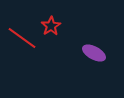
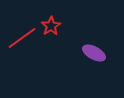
red line: rotated 72 degrees counterclockwise
